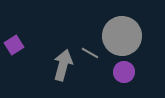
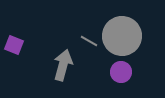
purple square: rotated 36 degrees counterclockwise
gray line: moved 1 px left, 12 px up
purple circle: moved 3 px left
